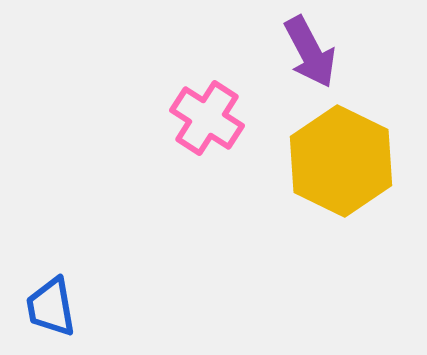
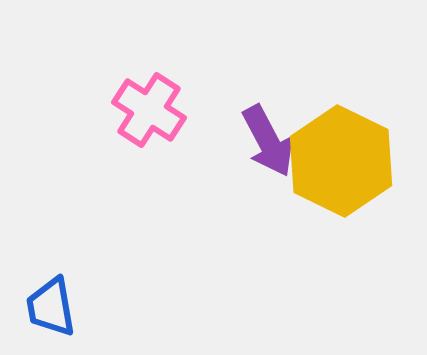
purple arrow: moved 42 px left, 89 px down
pink cross: moved 58 px left, 8 px up
